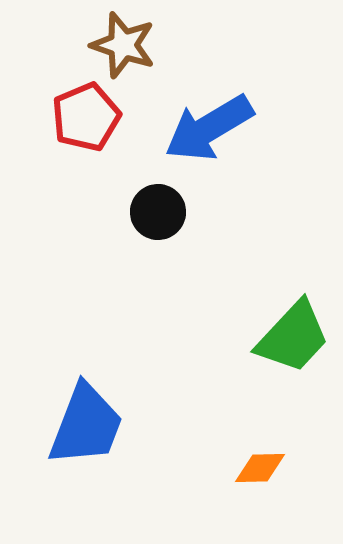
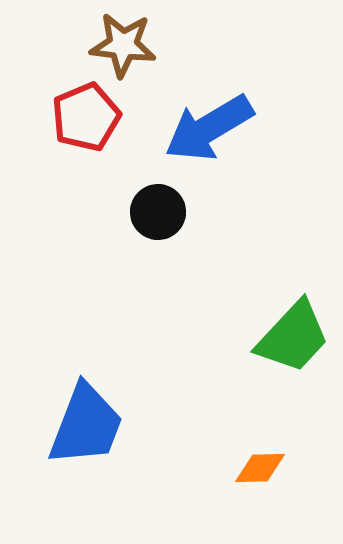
brown star: rotated 12 degrees counterclockwise
